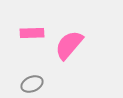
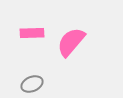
pink semicircle: moved 2 px right, 3 px up
